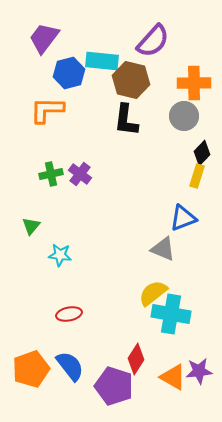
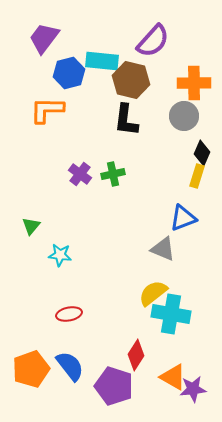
black diamond: rotated 20 degrees counterclockwise
green cross: moved 62 px right
red diamond: moved 4 px up
purple star: moved 6 px left, 18 px down
